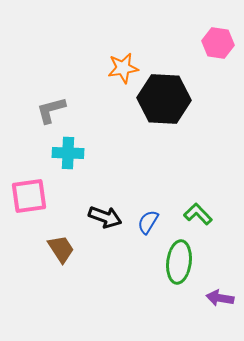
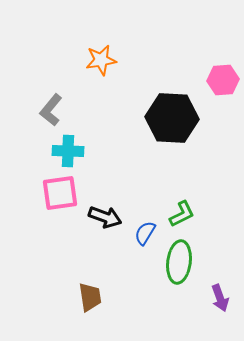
pink hexagon: moved 5 px right, 37 px down; rotated 12 degrees counterclockwise
orange star: moved 22 px left, 8 px up
black hexagon: moved 8 px right, 19 px down
gray L-shape: rotated 36 degrees counterclockwise
cyan cross: moved 2 px up
pink square: moved 31 px right, 3 px up
green L-shape: moved 16 px left; rotated 108 degrees clockwise
blue semicircle: moved 3 px left, 11 px down
brown trapezoid: moved 29 px right, 48 px down; rotated 24 degrees clockwise
purple arrow: rotated 120 degrees counterclockwise
